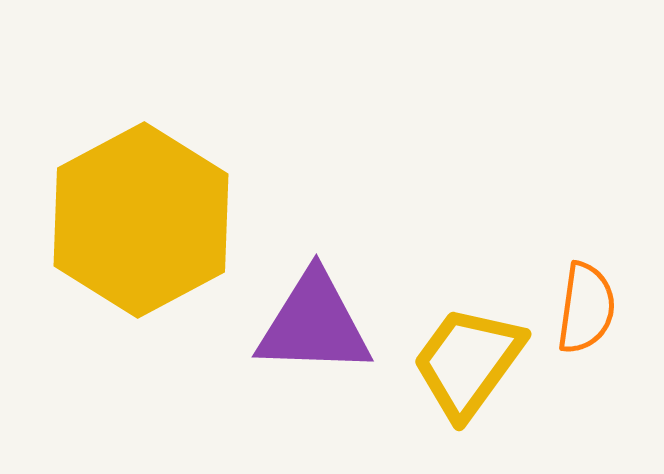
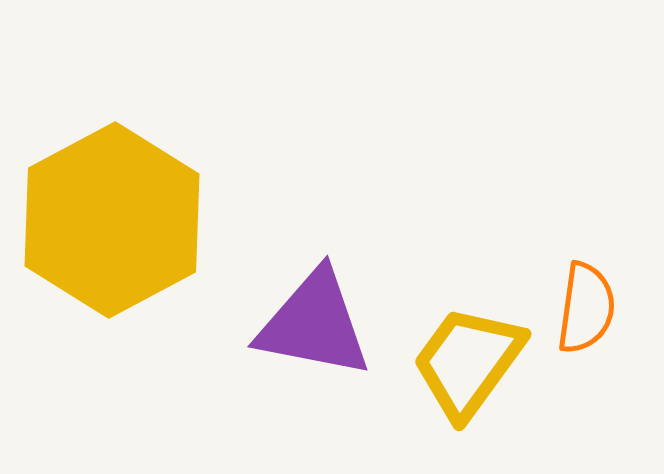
yellow hexagon: moved 29 px left
purple triangle: rotated 9 degrees clockwise
